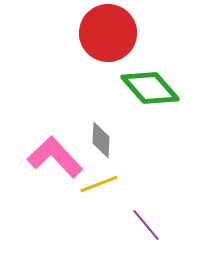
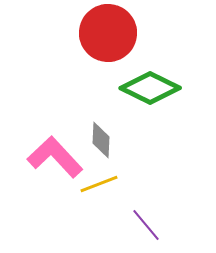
green diamond: rotated 22 degrees counterclockwise
